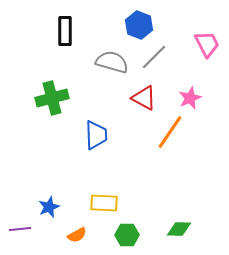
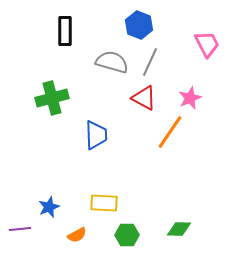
gray line: moved 4 px left, 5 px down; rotated 20 degrees counterclockwise
